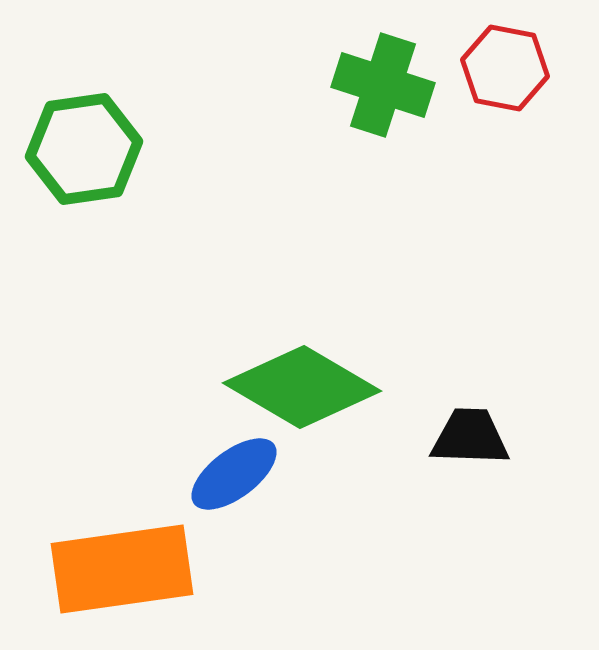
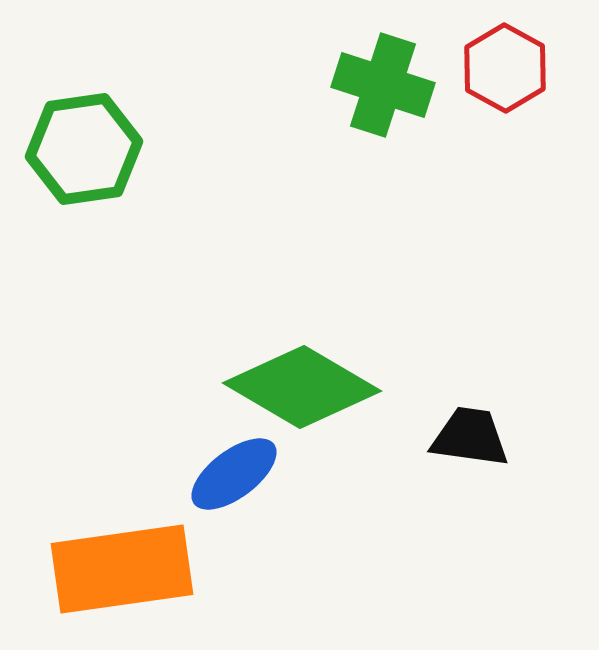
red hexagon: rotated 18 degrees clockwise
black trapezoid: rotated 6 degrees clockwise
